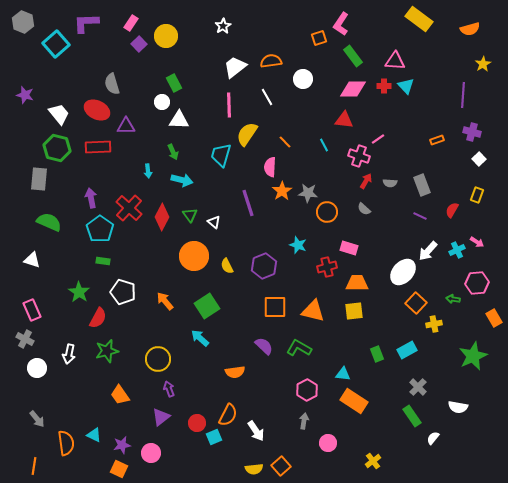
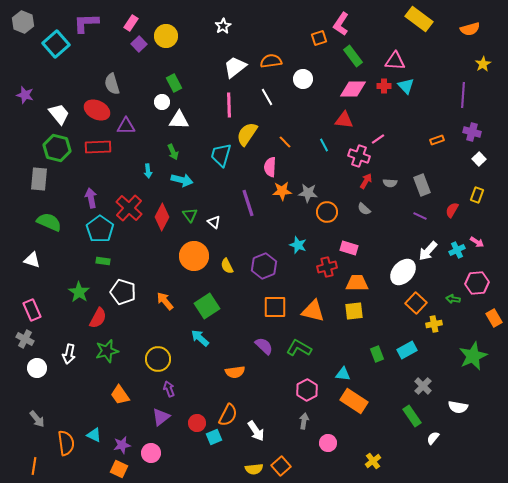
orange star at (282, 191): rotated 30 degrees clockwise
gray cross at (418, 387): moved 5 px right, 1 px up
